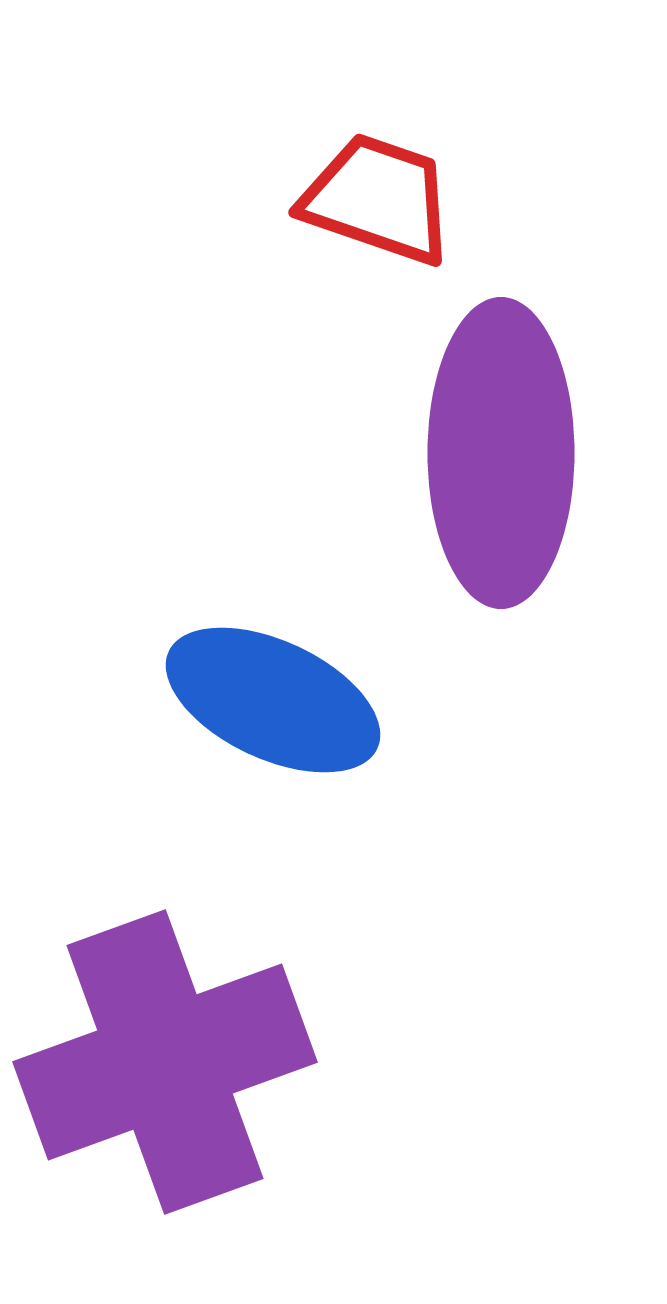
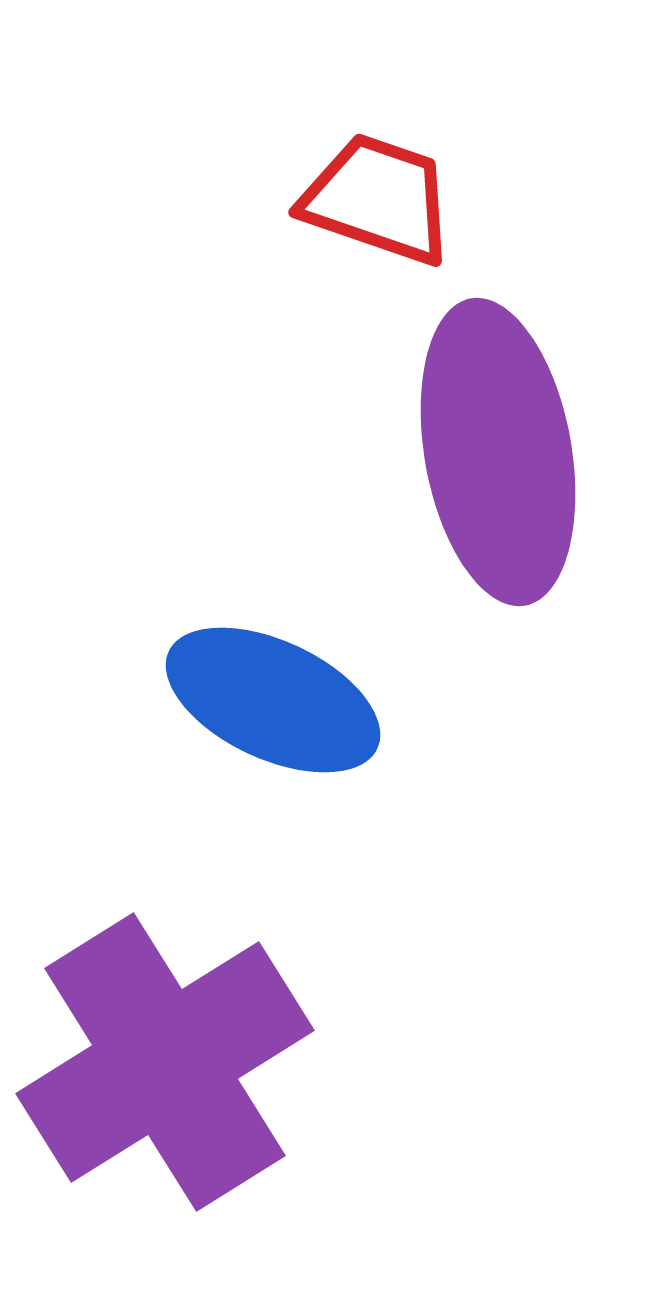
purple ellipse: moved 3 px left, 1 px up; rotated 10 degrees counterclockwise
purple cross: rotated 12 degrees counterclockwise
